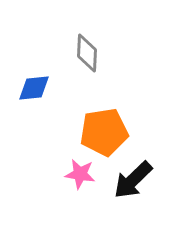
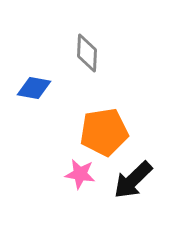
blue diamond: rotated 16 degrees clockwise
